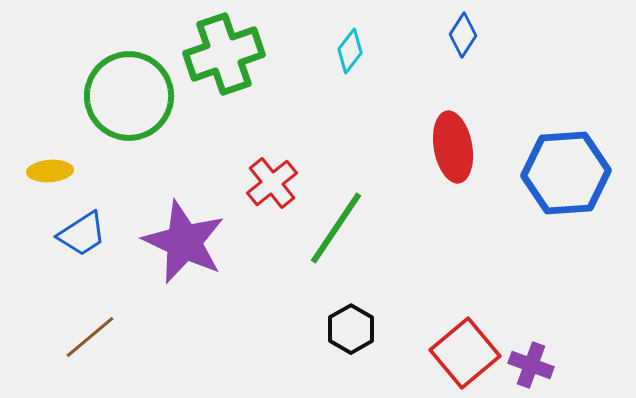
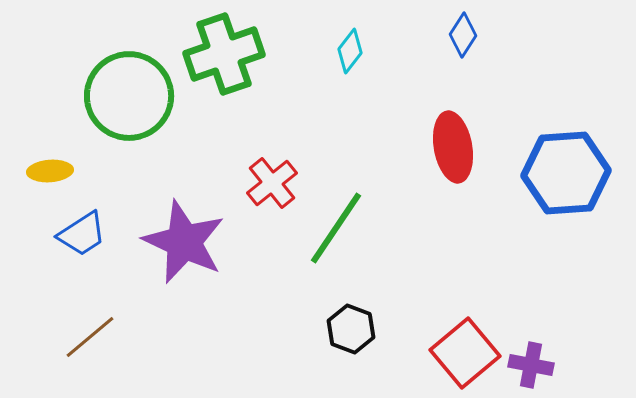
black hexagon: rotated 9 degrees counterclockwise
purple cross: rotated 9 degrees counterclockwise
